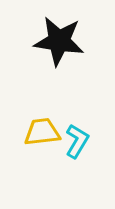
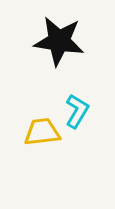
cyan L-shape: moved 30 px up
